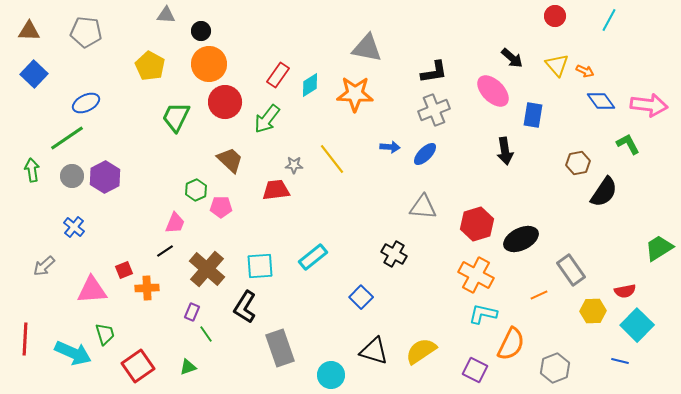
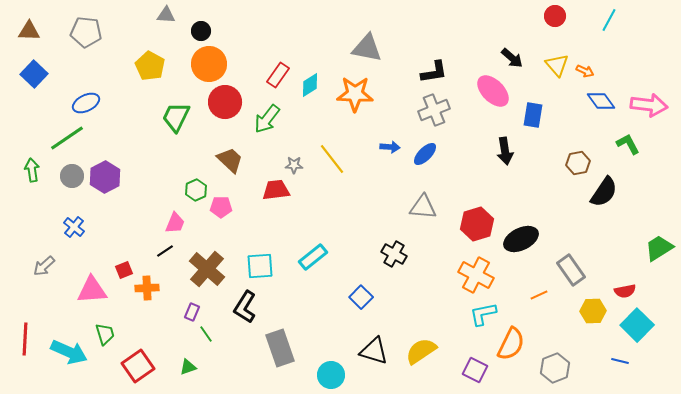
cyan L-shape at (483, 314): rotated 24 degrees counterclockwise
cyan arrow at (73, 353): moved 4 px left, 1 px up
